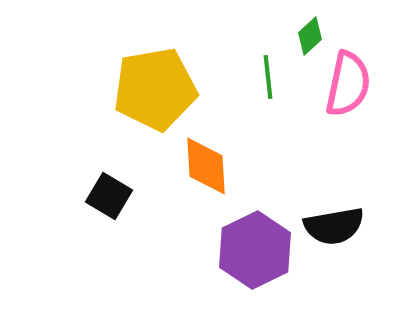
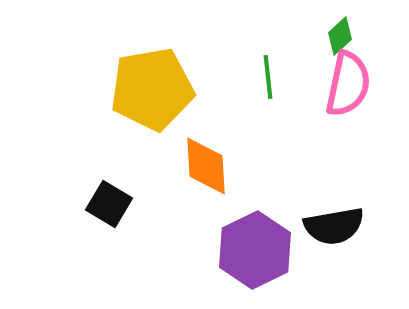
green diamond: moved 30 px right
yellow pentagon: moved 3 px left
black square: moved 8 px down
